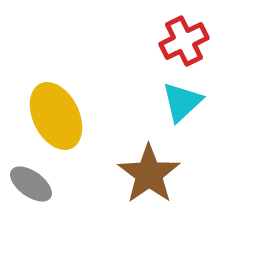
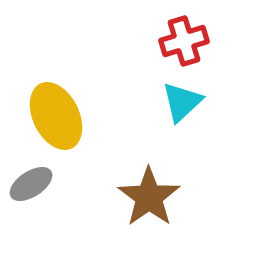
red cross: rotated 9 degrees clockwise
brown star: moved 23 px down
gray ellipse: rotated 69 degrees counterclockwise
